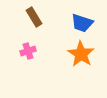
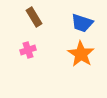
pink cross: moved 1 px up
